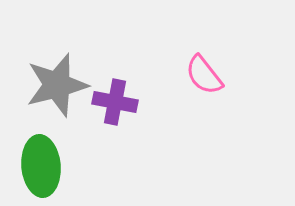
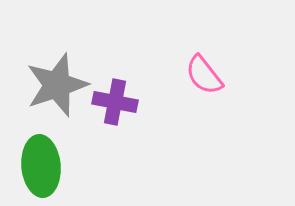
gray star: rotated 4 degrees counterclockwise
